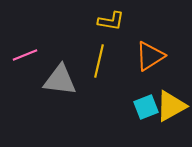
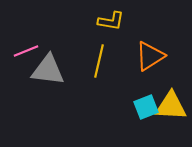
pink line: moved 1 px right, 4 px up
gray triangle: moved 12 px left, 10 px up
yellow triangle: rotated 32 degrees clockwise
